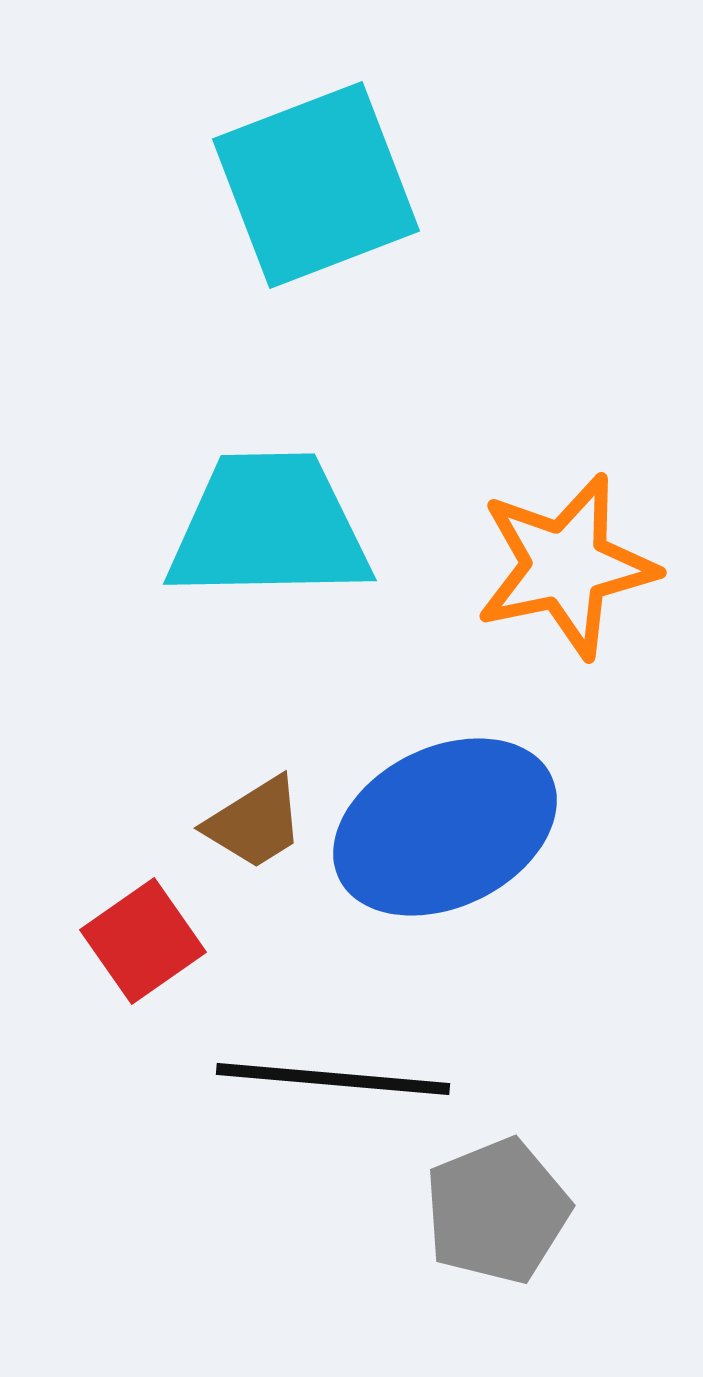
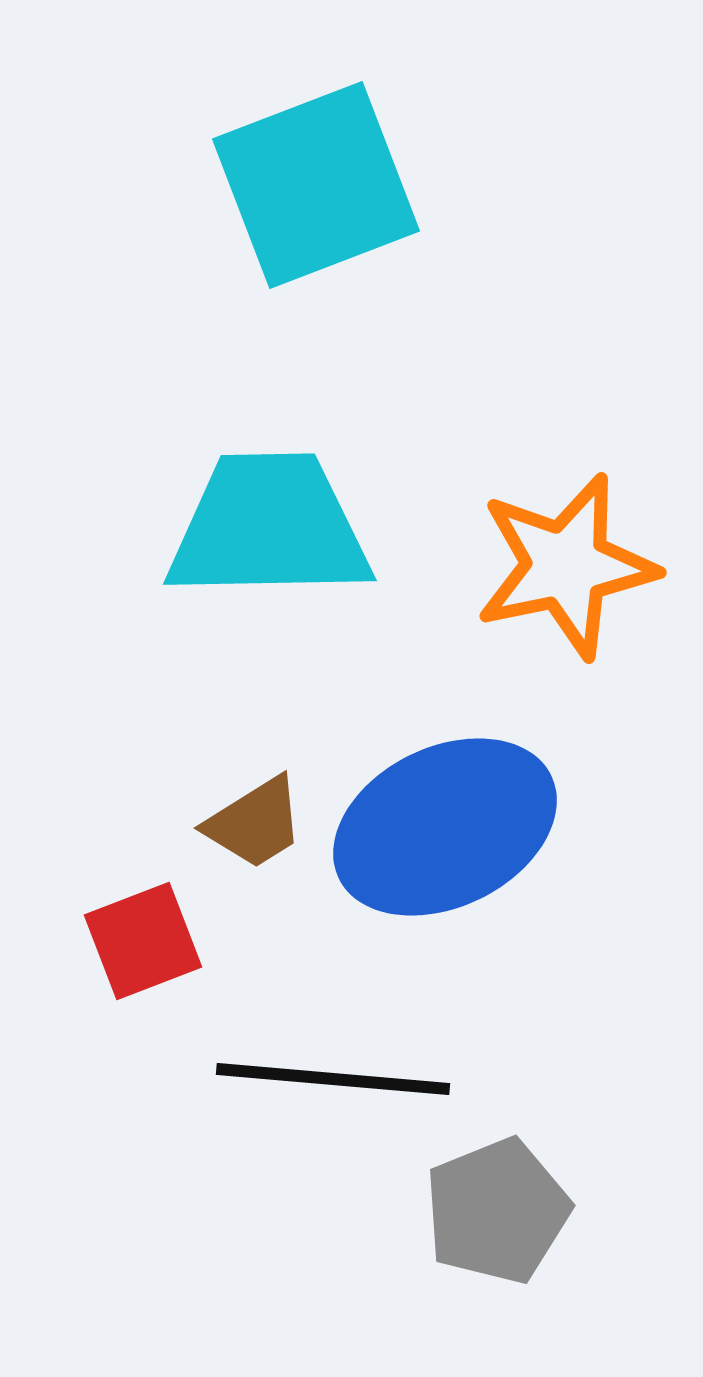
red square: rotated 14 degrees clockwise
